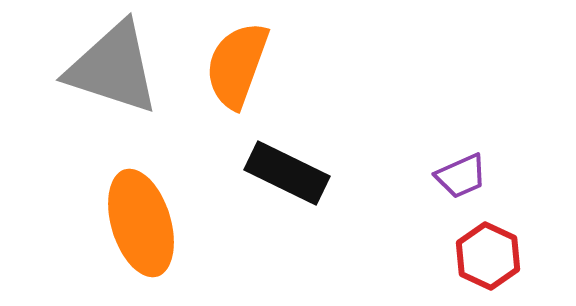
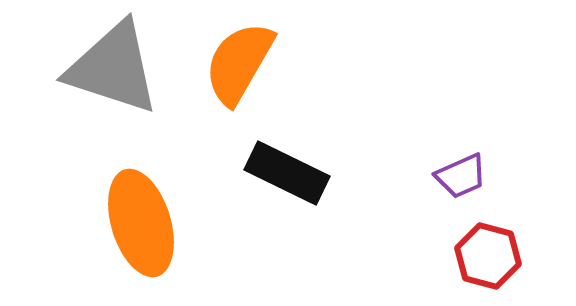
orange semicircle: moved 2 px right, 2 px up; rotated 10 degrees clockwise
red hexagon: rotated 10 degrees counterclockwise
